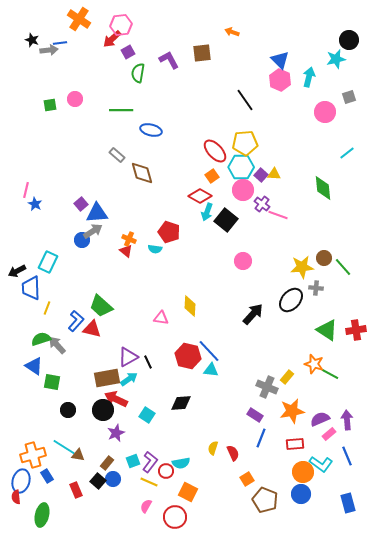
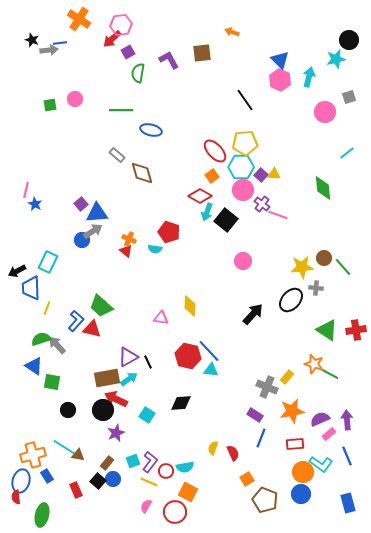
cyan semicircle at (181, 463): moved 4 px right, 4 px down
red circle at (175, 517): moved 5 px up
